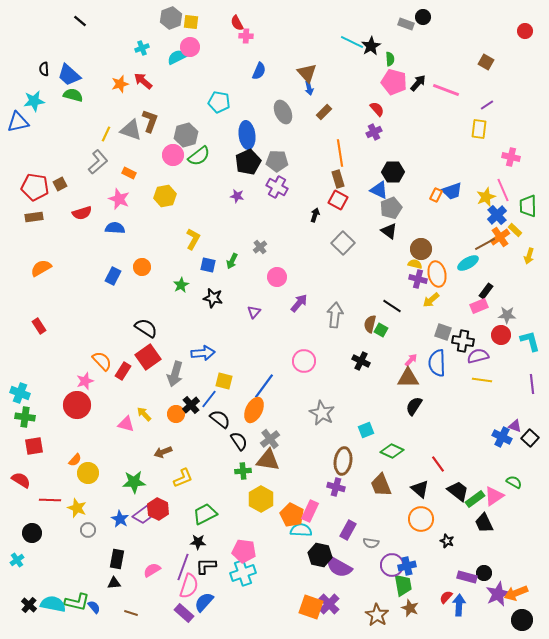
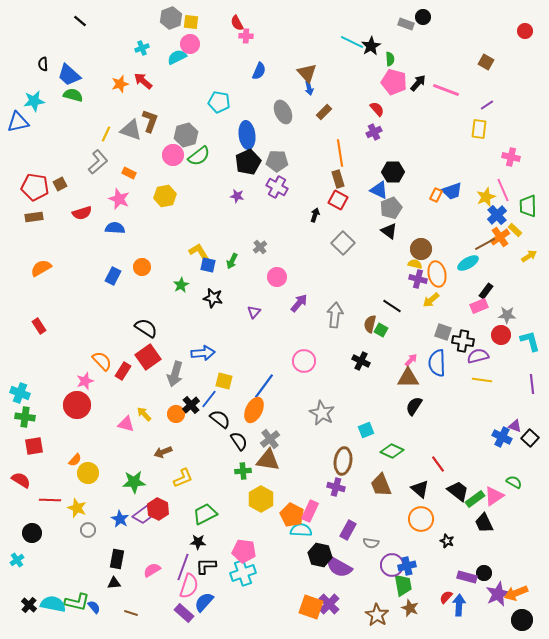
pink circle at (190, 47): moved 3 px up
black semicircle at (44, 69): moved 1 px left, 5 px up
yellow L-shape at (193, 239): moved 6 px right, 13 px down; rotated 60 degrees counterclockwise
yellow arrow at (529, 256): rotated 140 degrees counterclockwise
